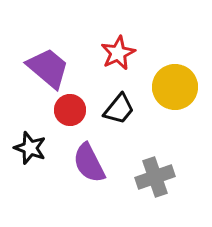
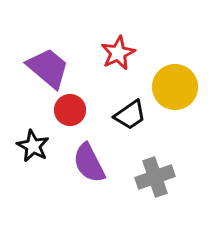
black trapezoid: moved 11 px right, 6 px down; rotated 16 degrees clockwise
black star: moved 3 px right, 2 px up; rotated 8 degrees clockwise
